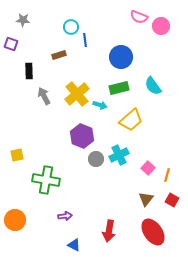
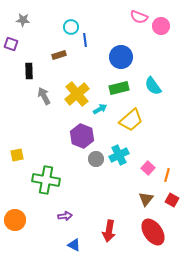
cyan arrow: moved 4 px down; rotated 48 degrees counterclockwise
